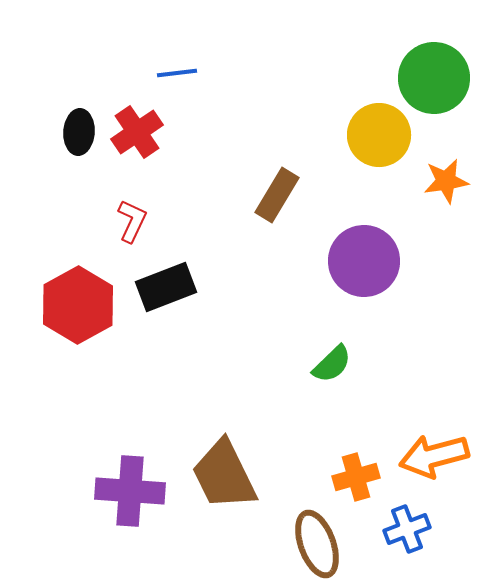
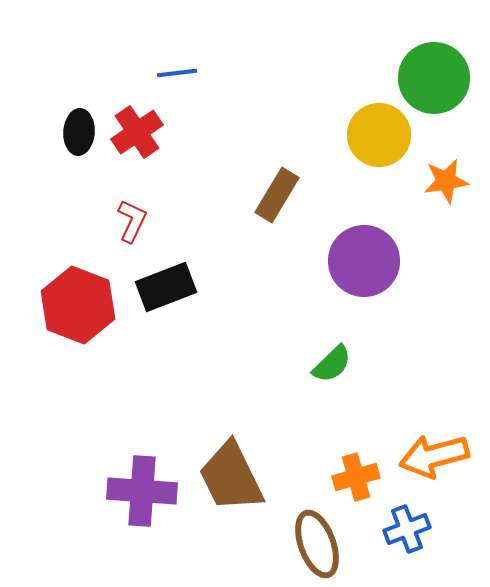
red hexagon: rotated 10 degrees counterclockwise
brown trapezoid: moved 7 px right, 2 px down
purple cross: moved 12 px right
